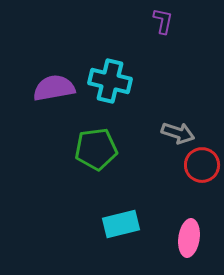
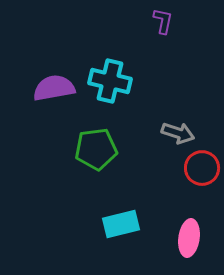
red circle: moved 3 px down
